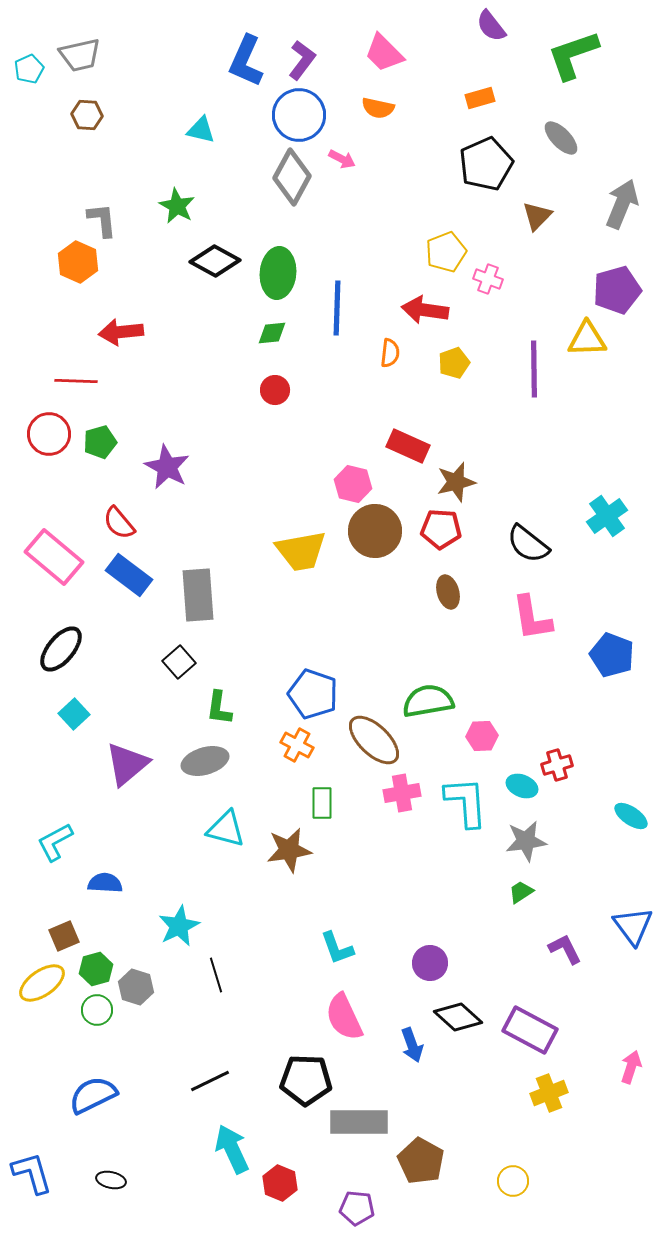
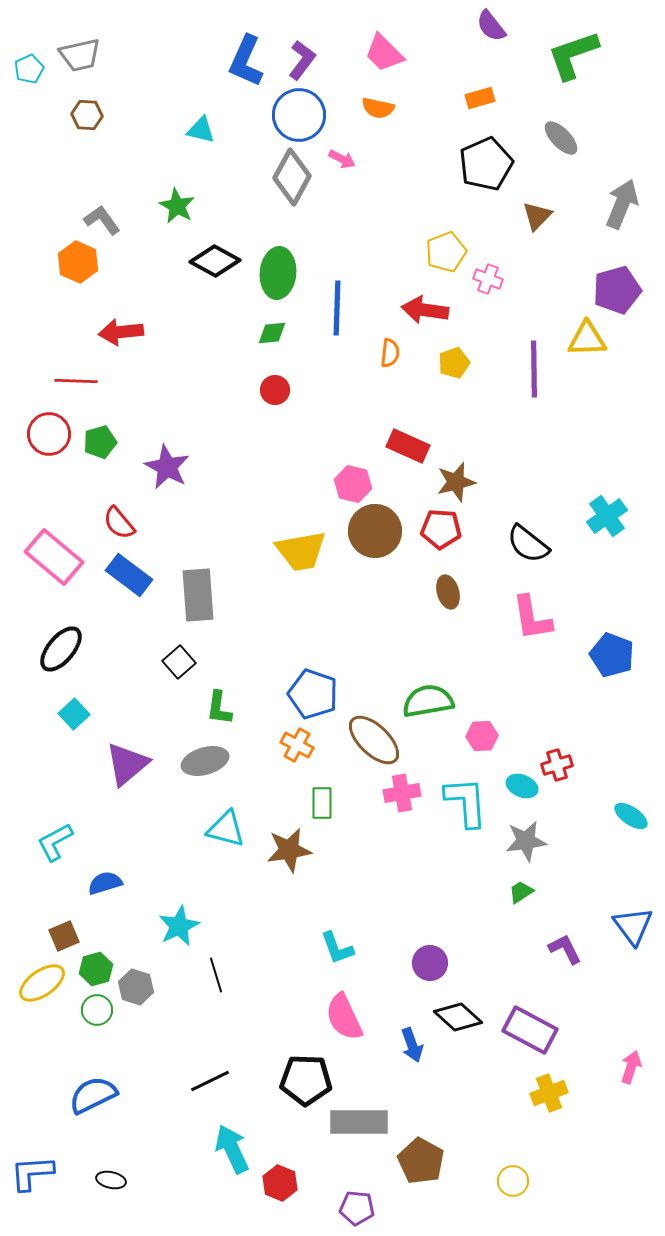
gray L-shape at (102, 220): rotated 30 degrees counterclockwise
blue semicircle at (105, 883): rotated 20 degrees counterclockwise
blue L-shape at (32, 1173): rotated 78 degrees counterclockwise
